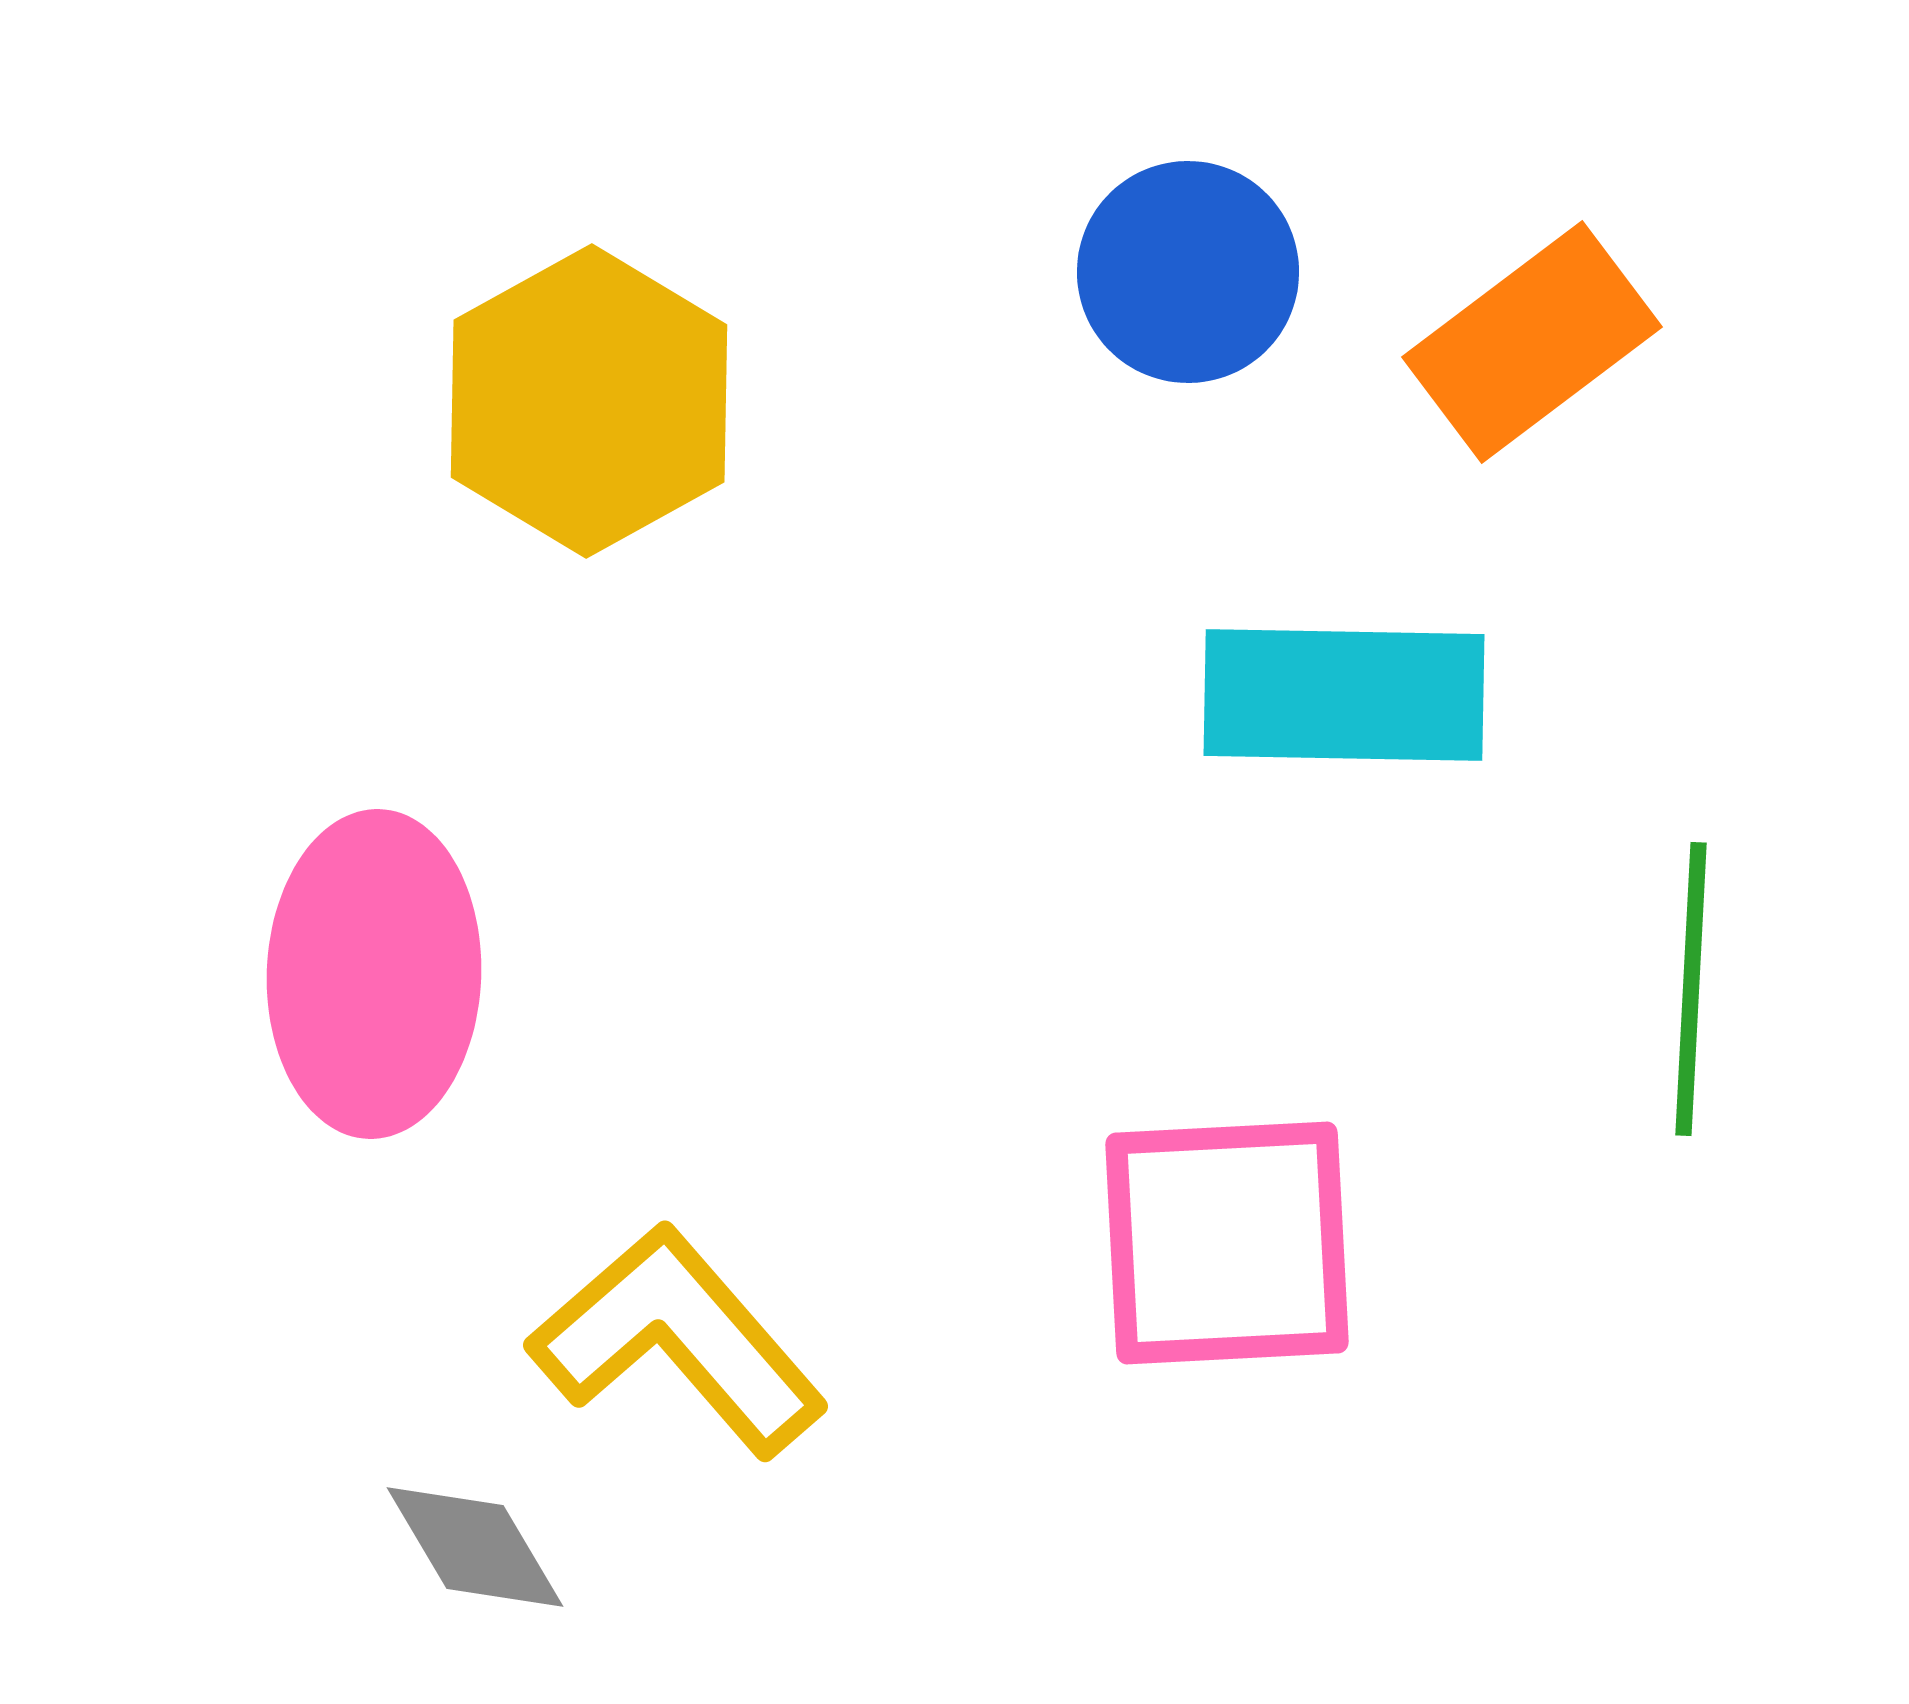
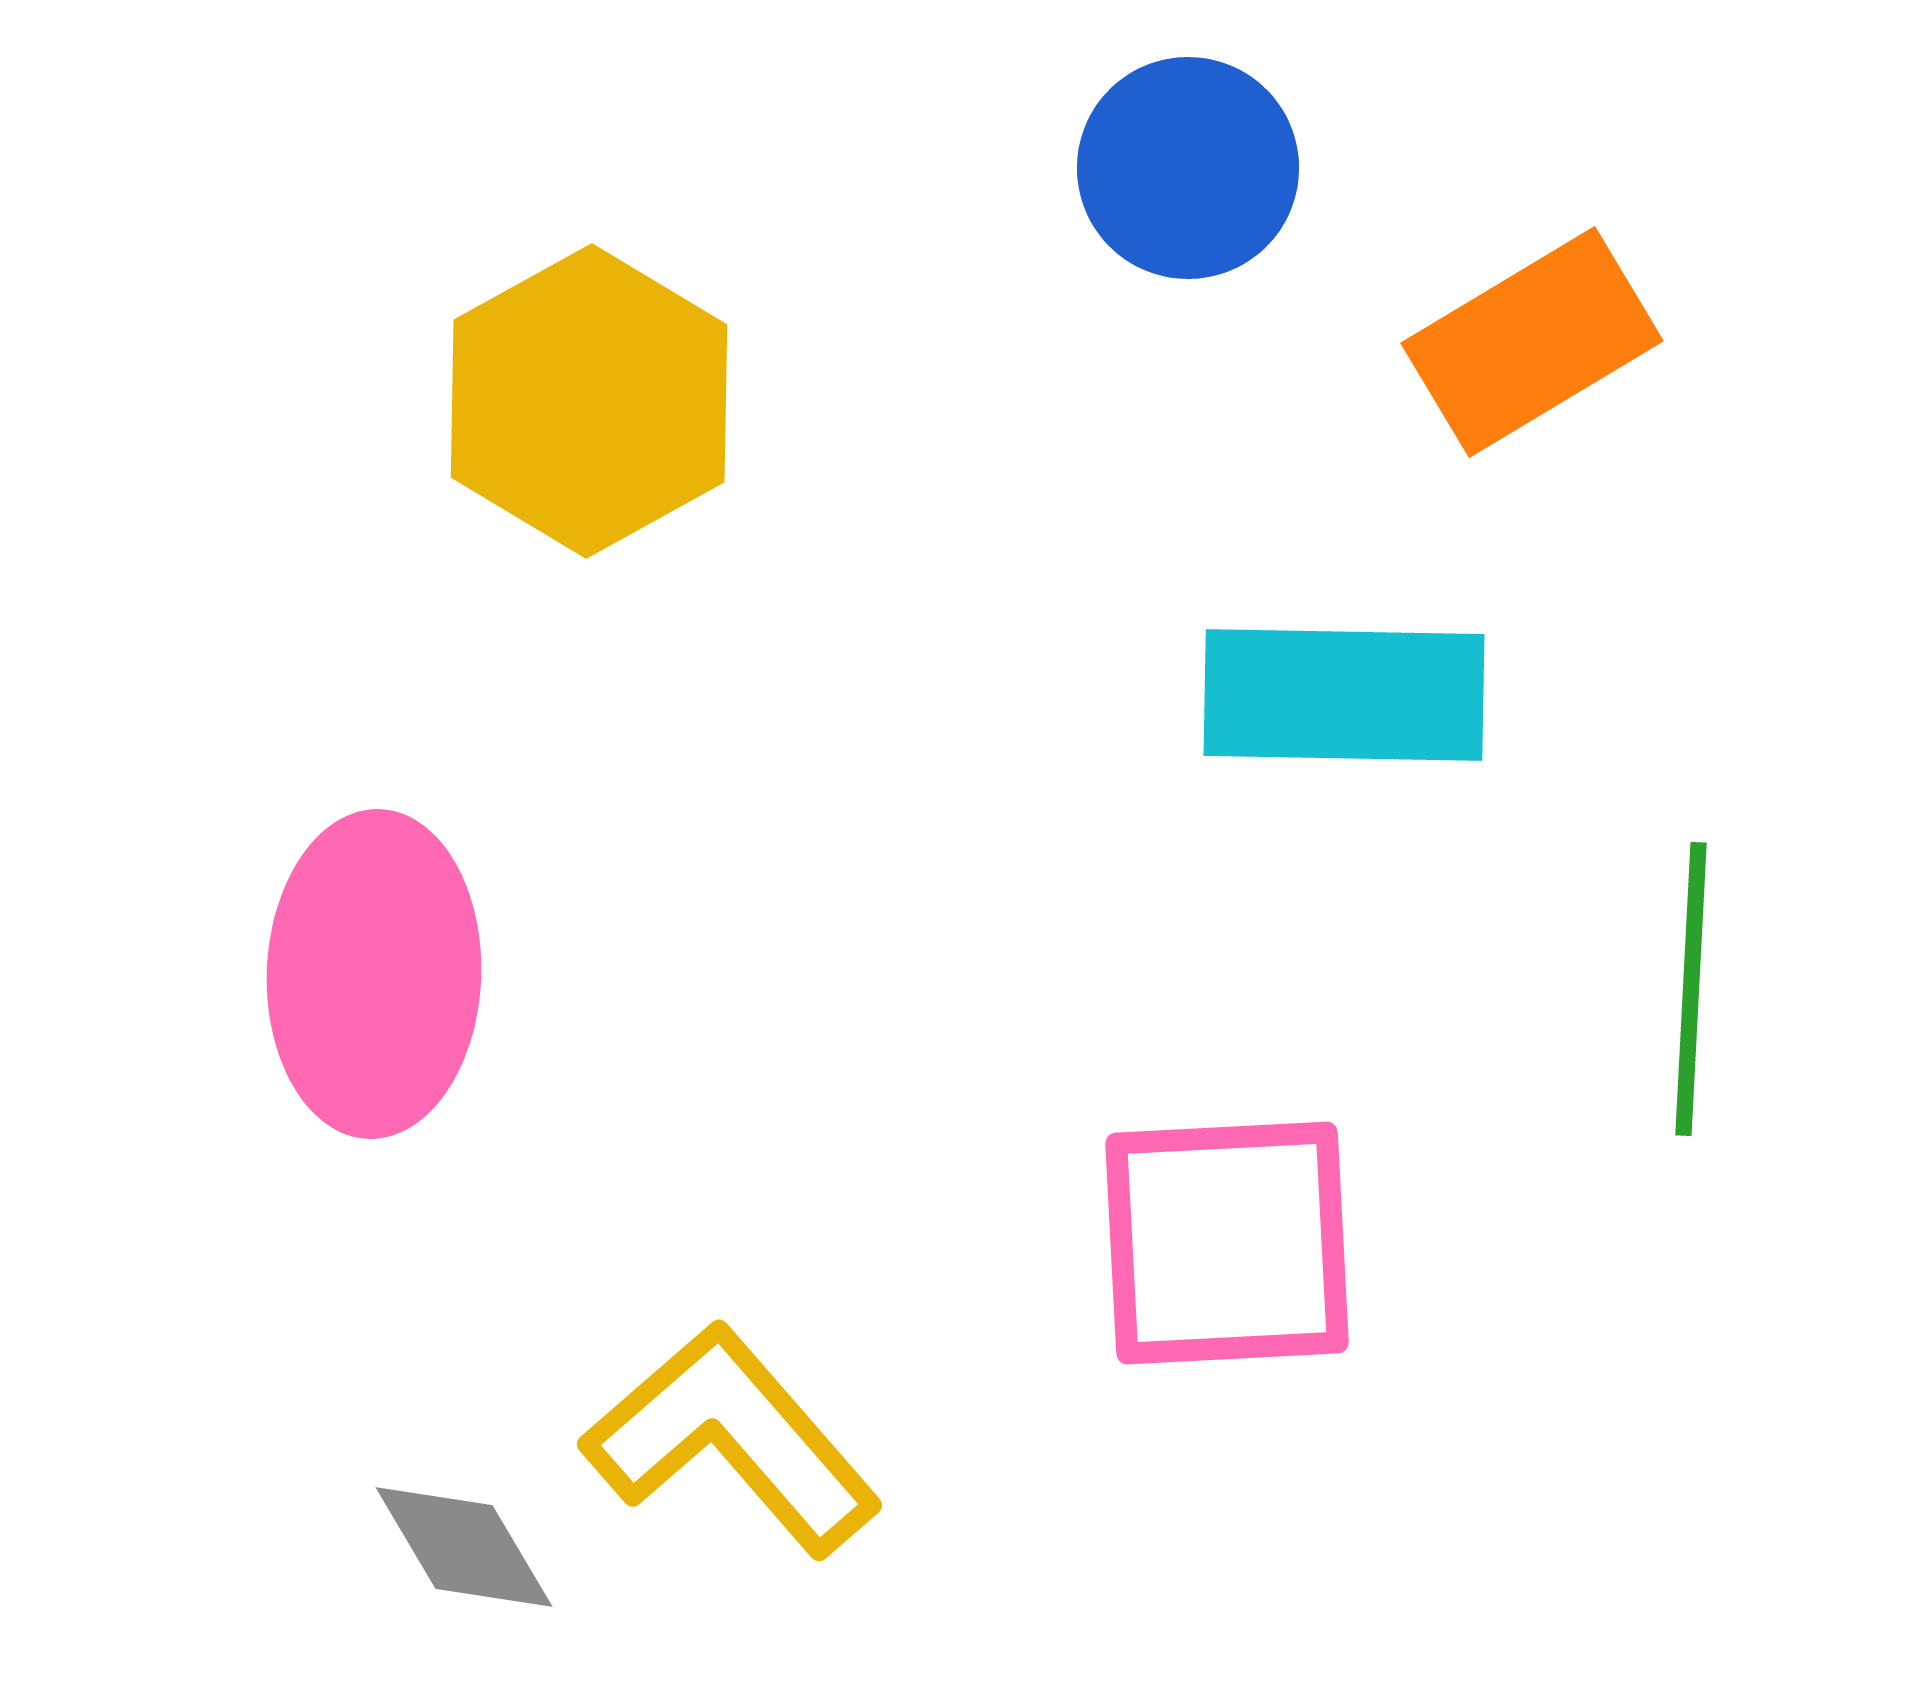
blue circle: moved 104 px up
orange rectangle: rotated 6 degrees clockwise
yellow L-shape: moved 54 px right, 99 px down
gray diamond: moved 11 px left
